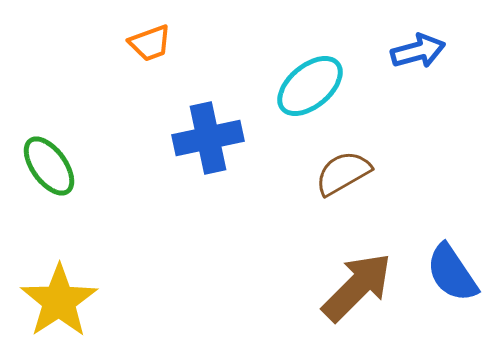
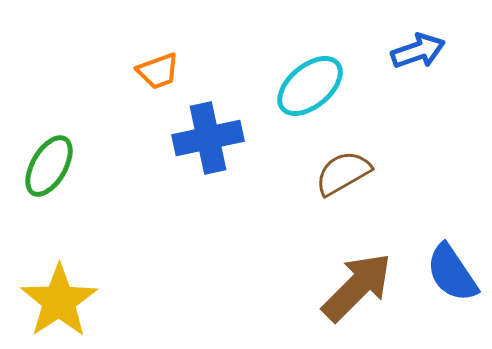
orange trapezoid: moved 8 px right, 28 px down
blue arrow: rotated 4 degrees counterclockwise
green ellipse: rotated 66 degrees clockwise
